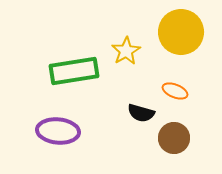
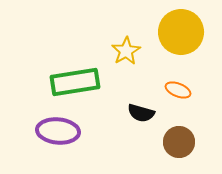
green rectangle: moved 1 px right, 11 px down
orange ellipse: moved 3 px right, 1 px up
brown circle: moved 5 px right, 4 px down
